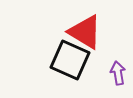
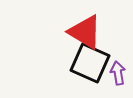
black square: moved 20 px right, 3 px down
